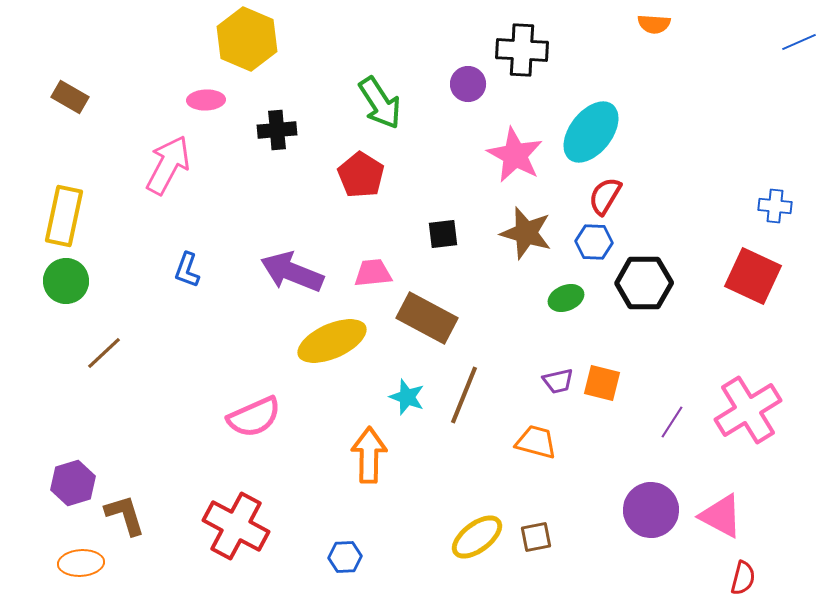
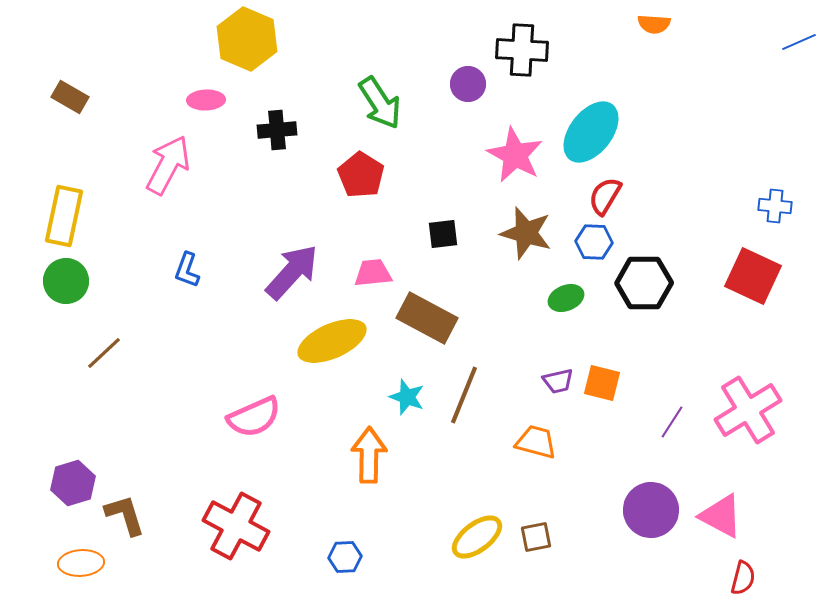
purple arrow at (292, 272): rotated 110 degrees clockwise
